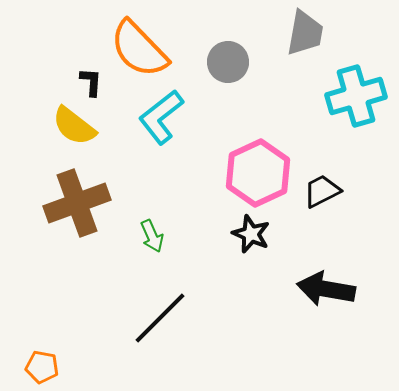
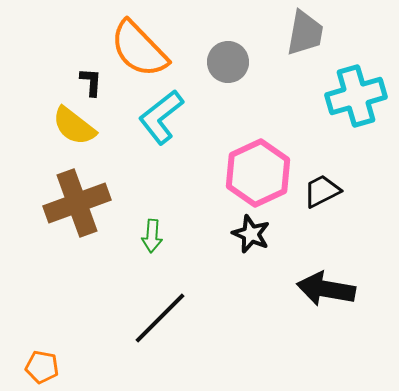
green arrow: rotated 28 degrees clockwise
